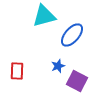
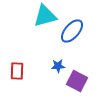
cyan triangle: moved 1 px right
blue ellipse: moved 4 px up
blue star: rotated 16 degrees clockwise
